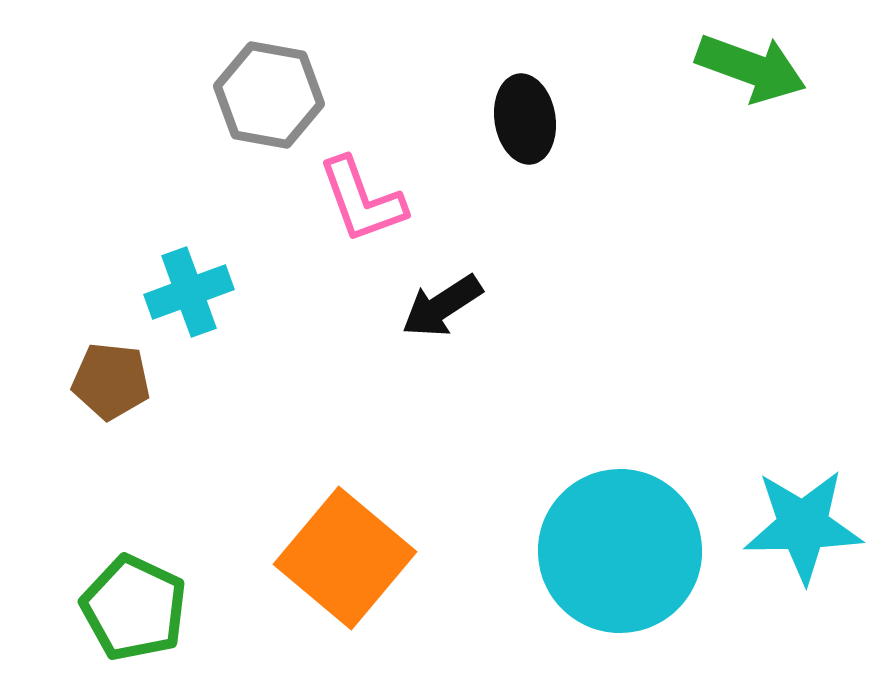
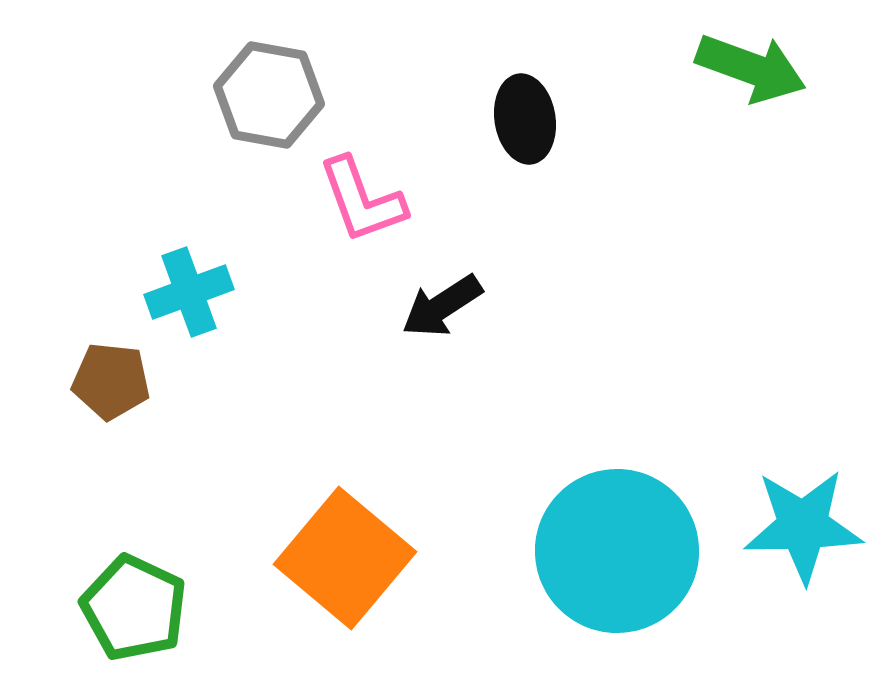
cyan circle: moved 3 px left
